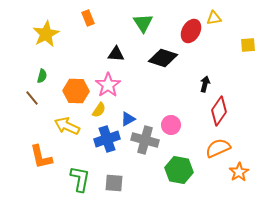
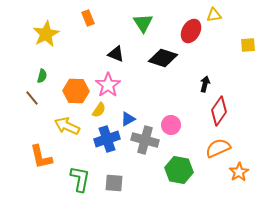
yellow triangle: moved 3 px up
black triangle: rotated 18 degrees clockwise
